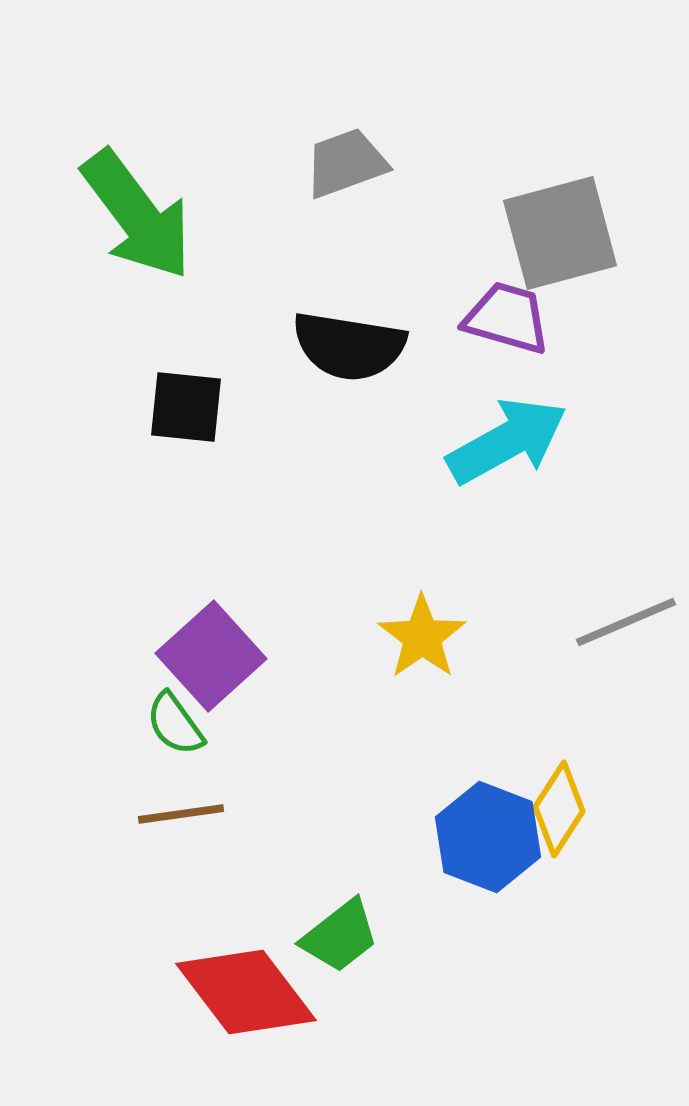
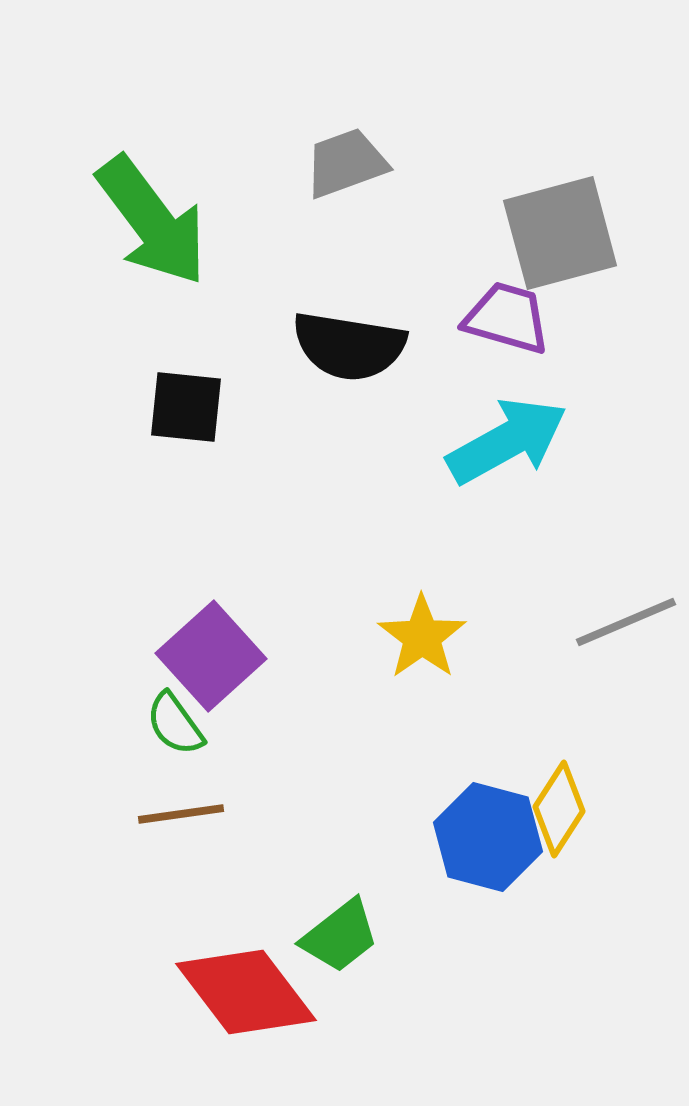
green arrow: moved 15 px right, 6 px down
blue hexagon: rotated 6 degrees counterclockwise
